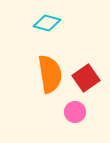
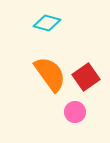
orange semicircle: rotated 27 degrees counterclockwise
red square: moved 1 px up
